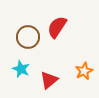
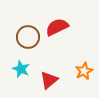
red semicircle: rotated 30 degrees clockwise
